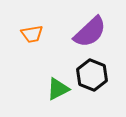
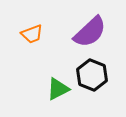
orange trapezoid: rotated 10 degrees counterclockwise
